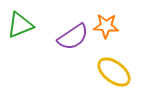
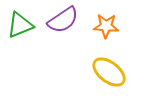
purple semicircle: moved 10 px left, 17 px up
yellow ellipse: moved 5 px left
